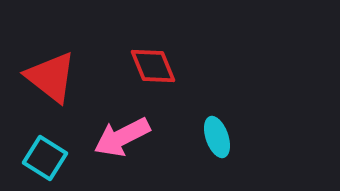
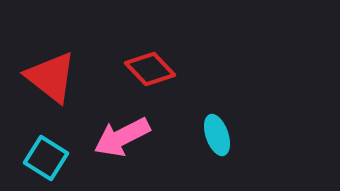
red diamond: moved 3 px left, 3 px down; rotated 21 degrees counterclockwise
cyan ellipse: moved 2 px up
cyan square: moved 1 px right
